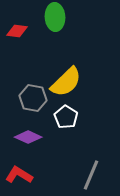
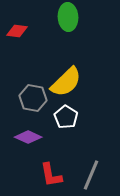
green ellipse: moved 13 px right
red L-shape: moved 32 px right; rotated 132 degrees counterclockwise
